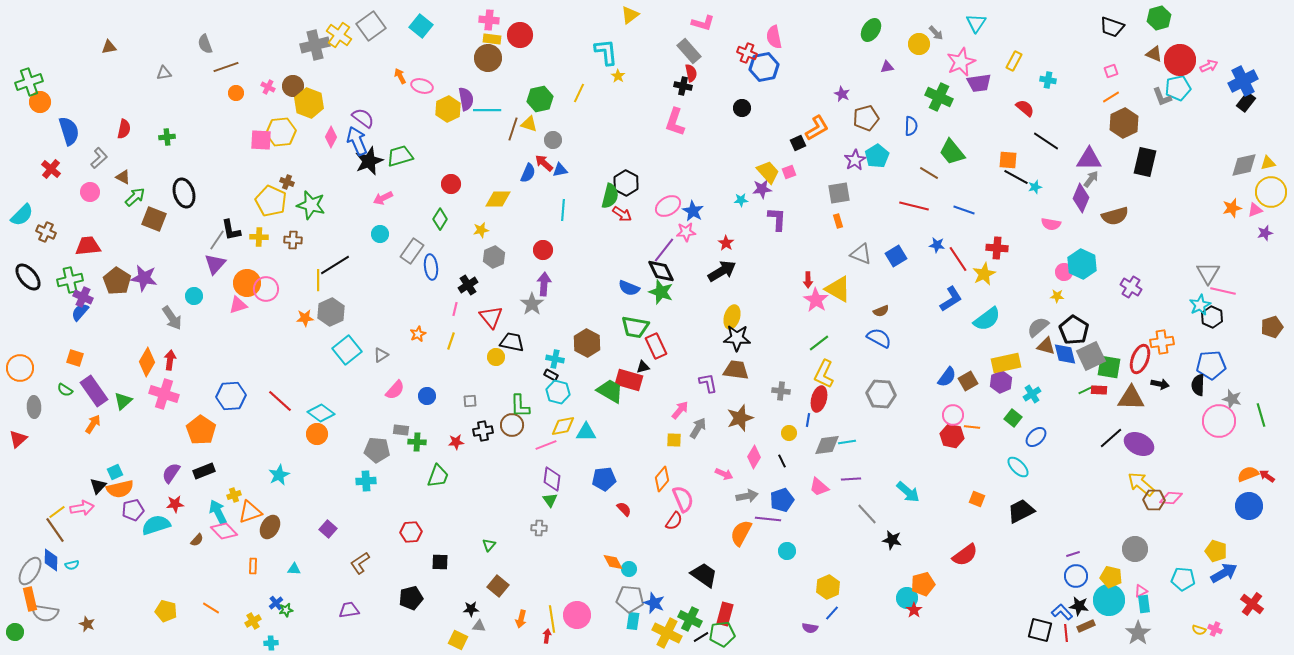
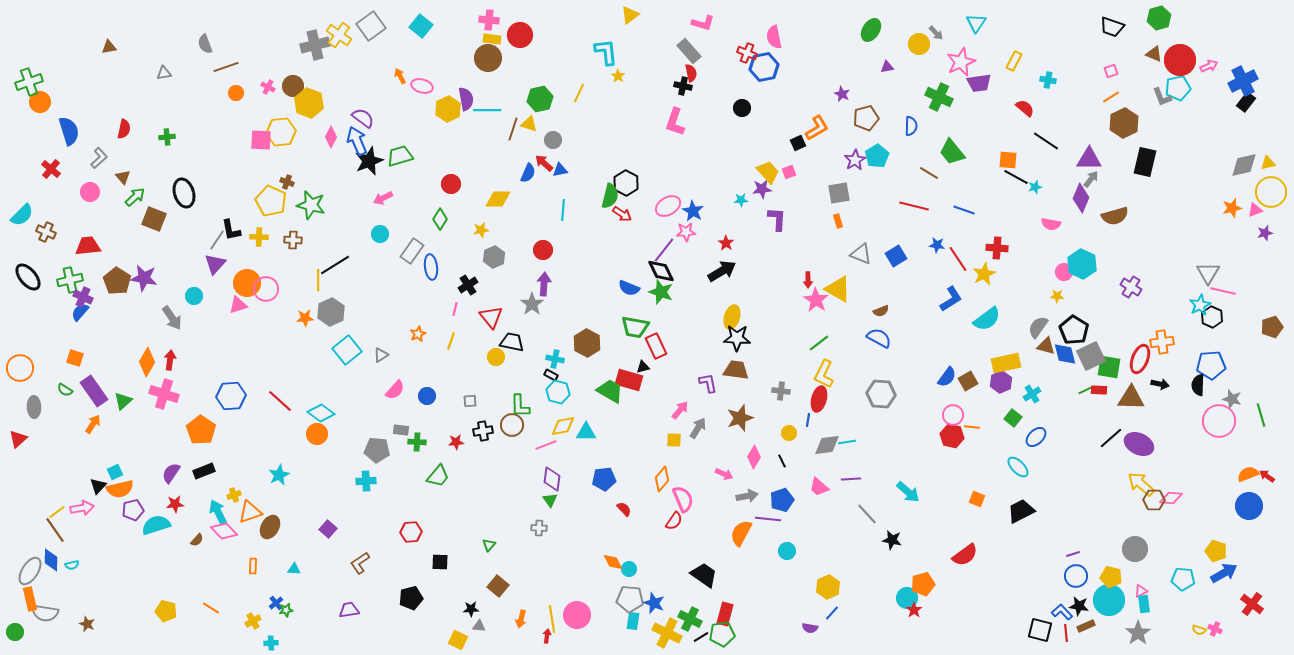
brown triangle at (123, 177): rotated 21 degrees clockwise
gray semicircle at (1038, 327): rotated 15 degrees counterclockwise
green trapezoid at (438, 476): rotated 20 degrees clockwise
